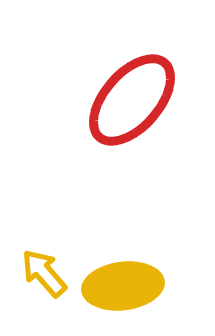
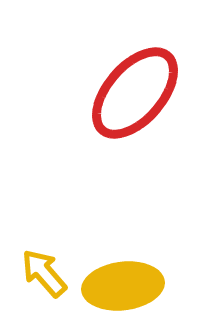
red ellipse: moved 3 px right, 7 px up
